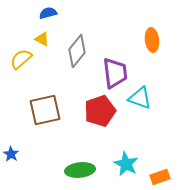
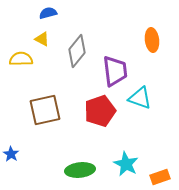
yellow semicircle: rotated 40 degrees clockwise
purple trapezoid: moved 2 px up
